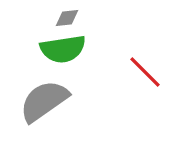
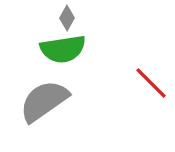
gray diamond: rotated 55 degrees counterclockwise
red line: moved 6 px right, 11 px down
